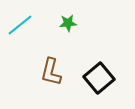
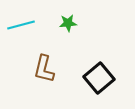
cyan line: moved 1 px right; rotated 24 degrees clockwise
brown L-shape: moved 7 px left, 3 px up
